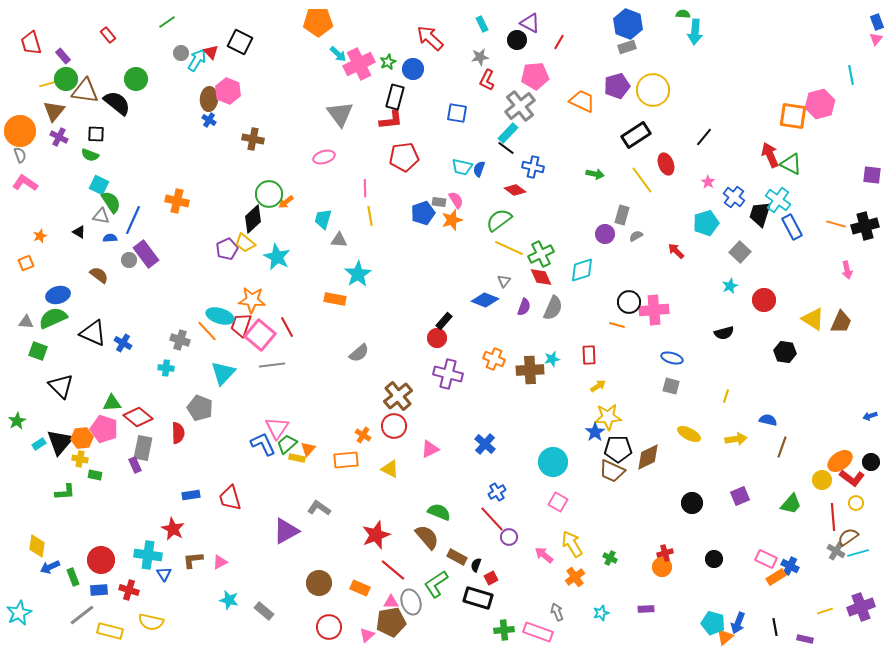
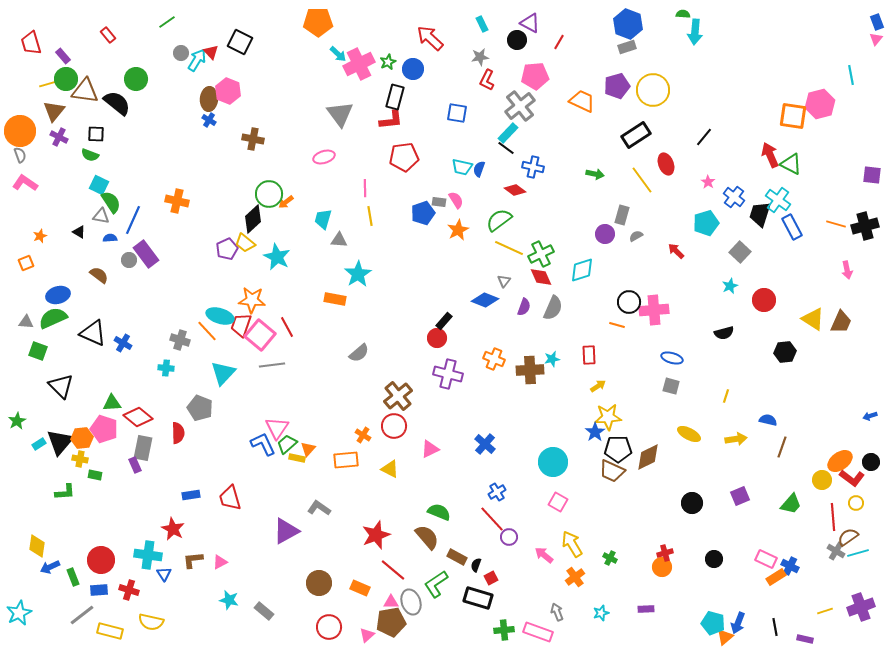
orange star at (452, 220): moved 6 px right, 10 px down; rotated 10 degrees counterclockwise
black hexagon at (785, 352): rotated 15 degrees counterclockwise
